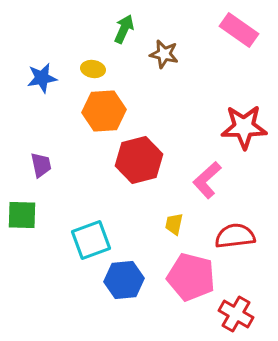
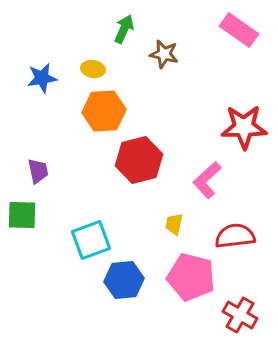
purple trapezoid: moved 3 px left, 6 px down
red cross: moved 4 px right, 1 px down
